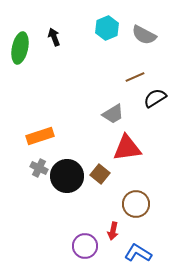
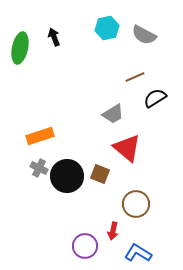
cyan hexagon: rotated 10 degrees clockwise
red triangle: rotated 48 degrees clockwise
brown square: rotated 18 degrees counterclockwise
